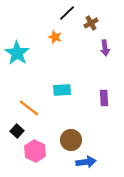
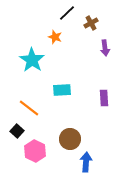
cyan star: moved 15 px right, 7 px down
brown circle: moved 1 px left, 1 px up
blue arrow: rotated 78 degrees counterclockwise
